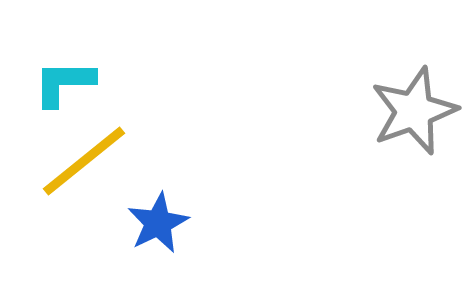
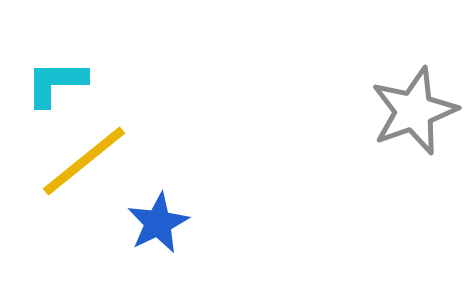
cyan L-shape: moved 8 px left
